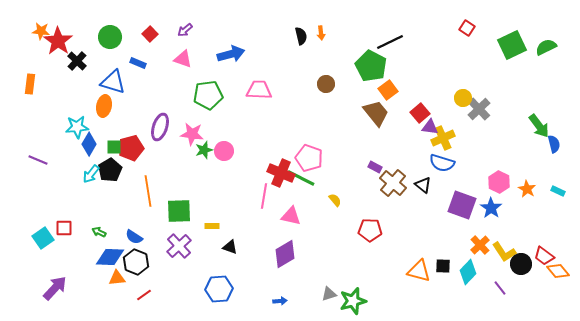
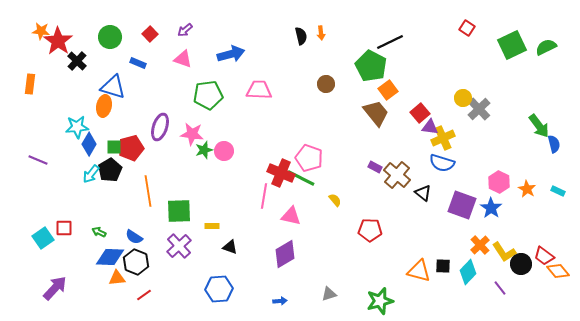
blue triangle at (113, 82): moved 5 px down
brown cross at (393, 183): moved 4 px right, 8 px up
black triangle at (423, 185): moved 8 px down
green star at (353, 301): moved 27 px right
